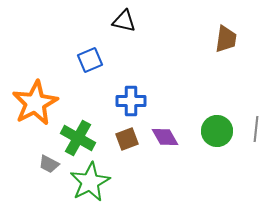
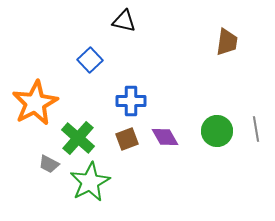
brown trapezoid: moved 1 px right, 3 px down
blue square: rotated 20 degrees counterclockwise
gray line: rotated 15 degrees counterclockwise
green cross: rotated 12 degrees clockwise
